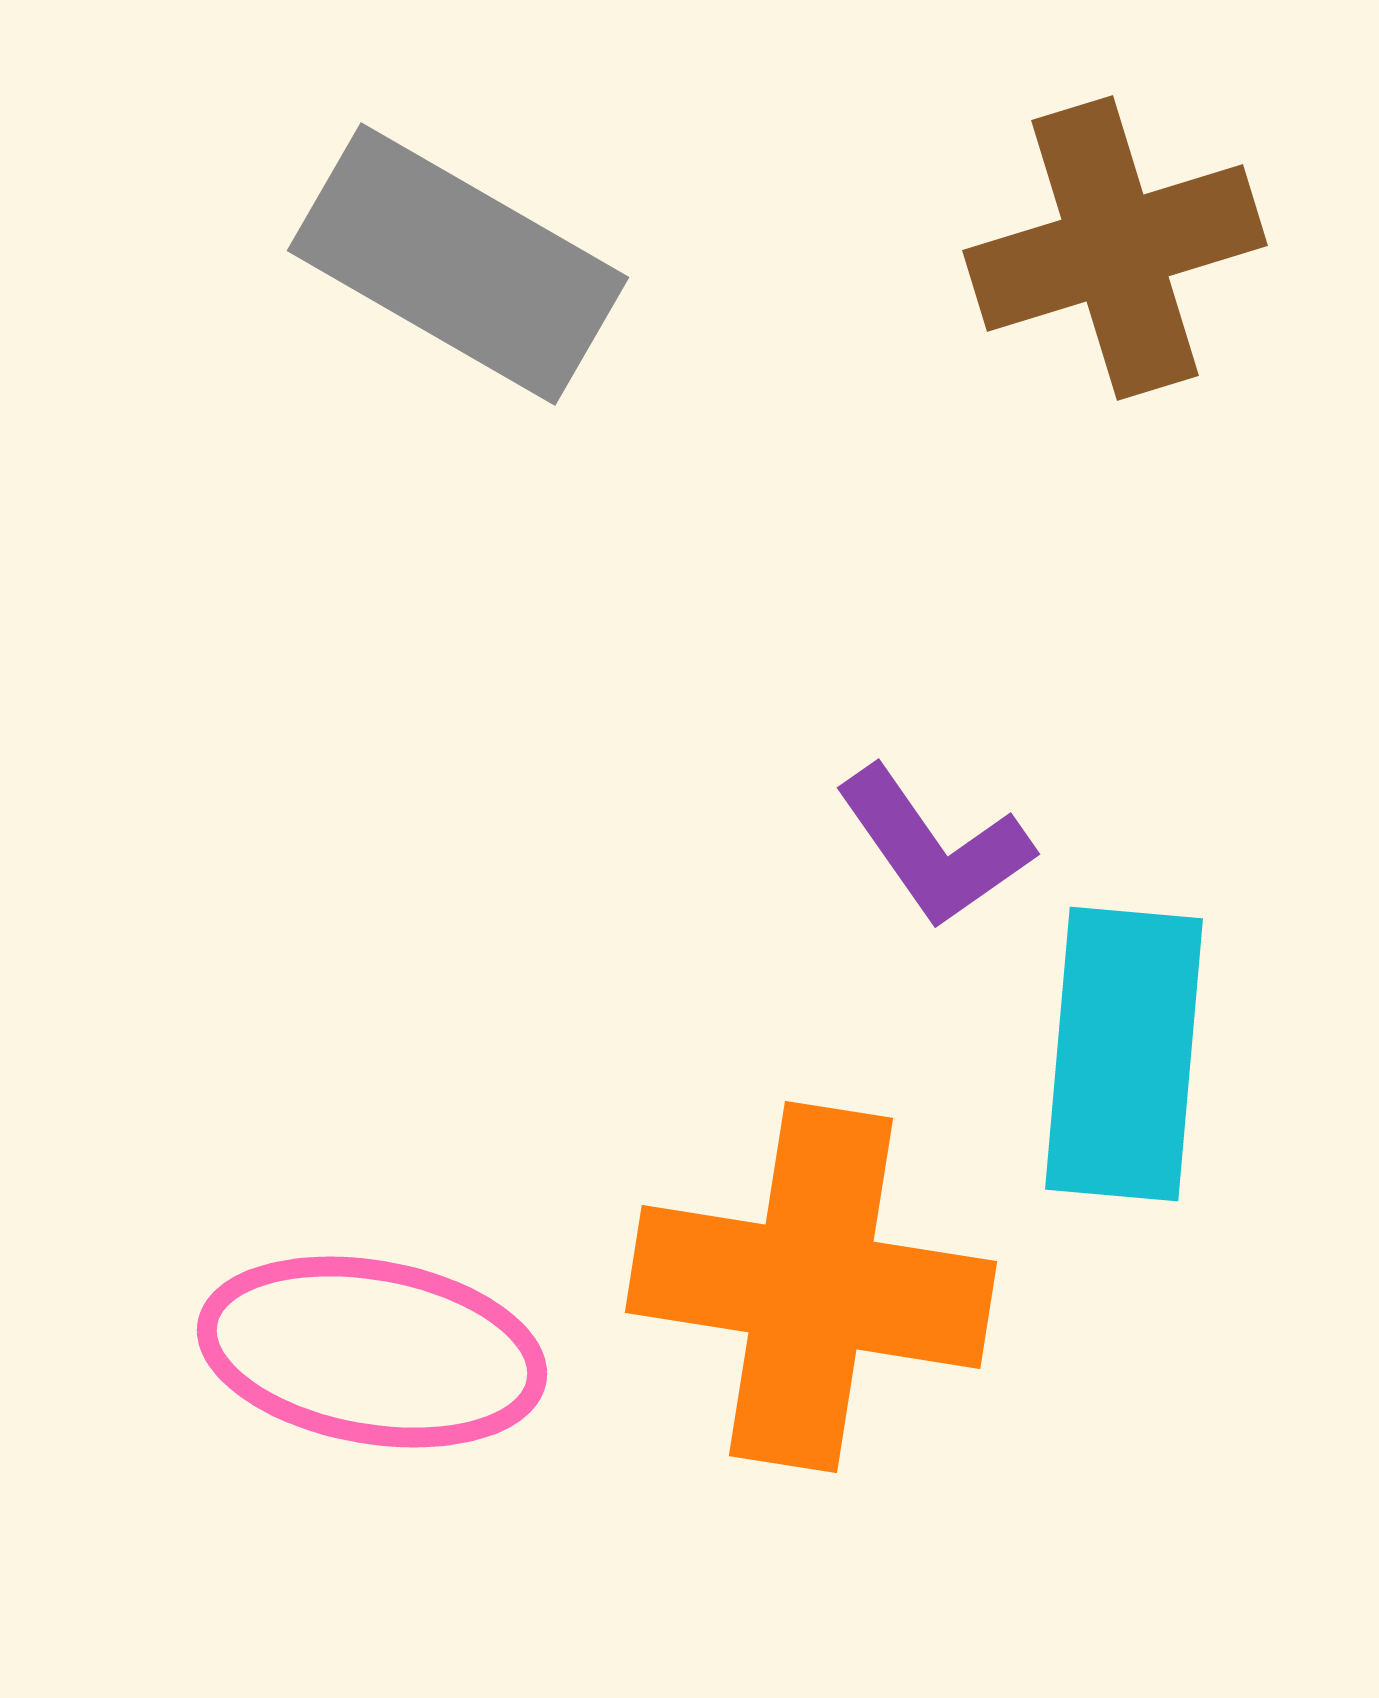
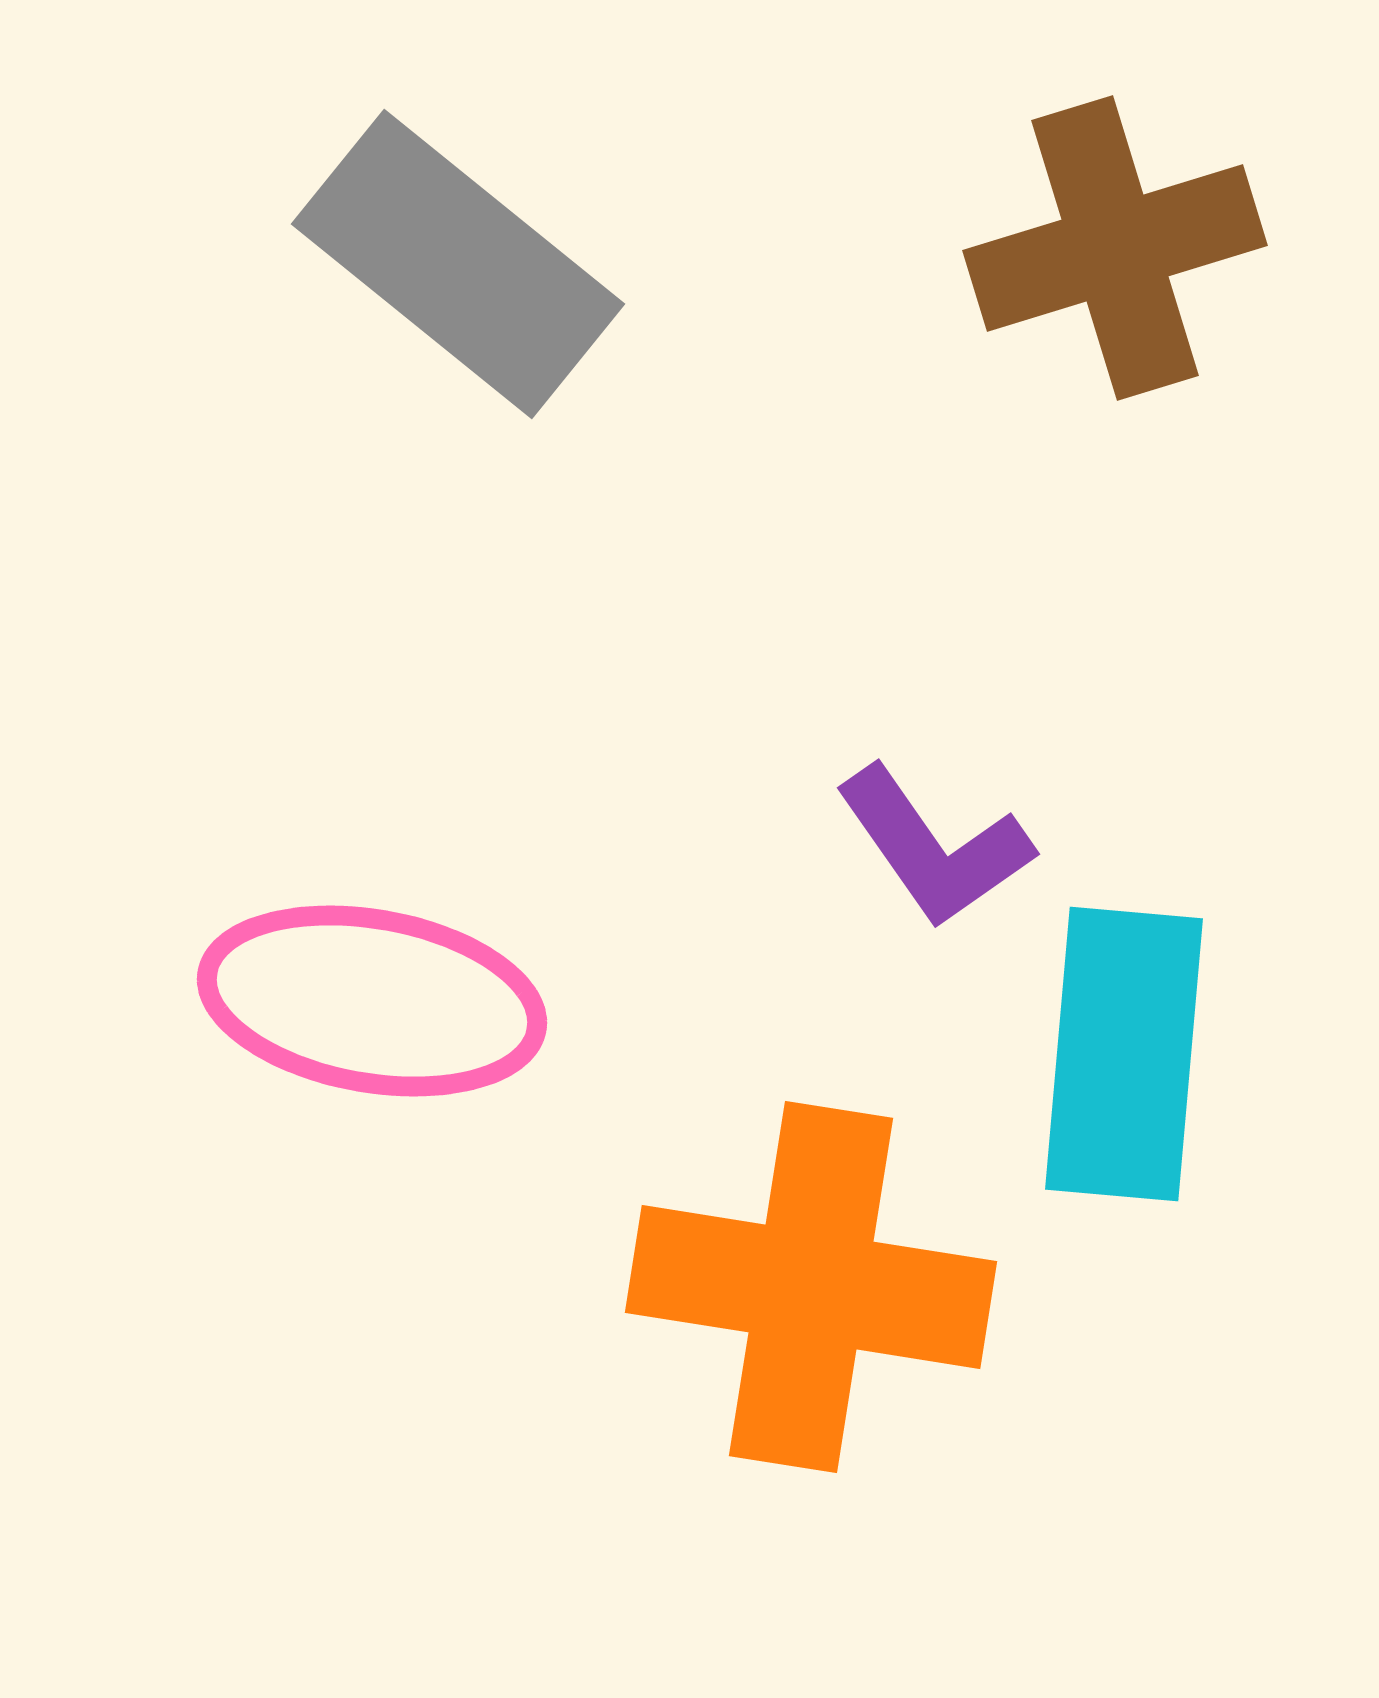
gray rectangle: rotated 9 degrees clockwise
pink ellipse: moved 351 px up
